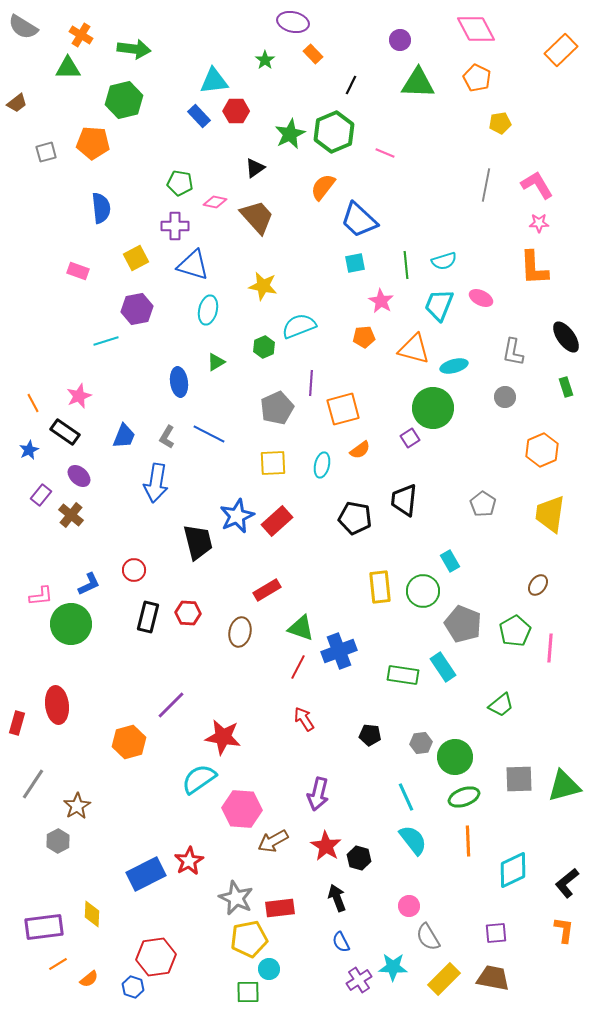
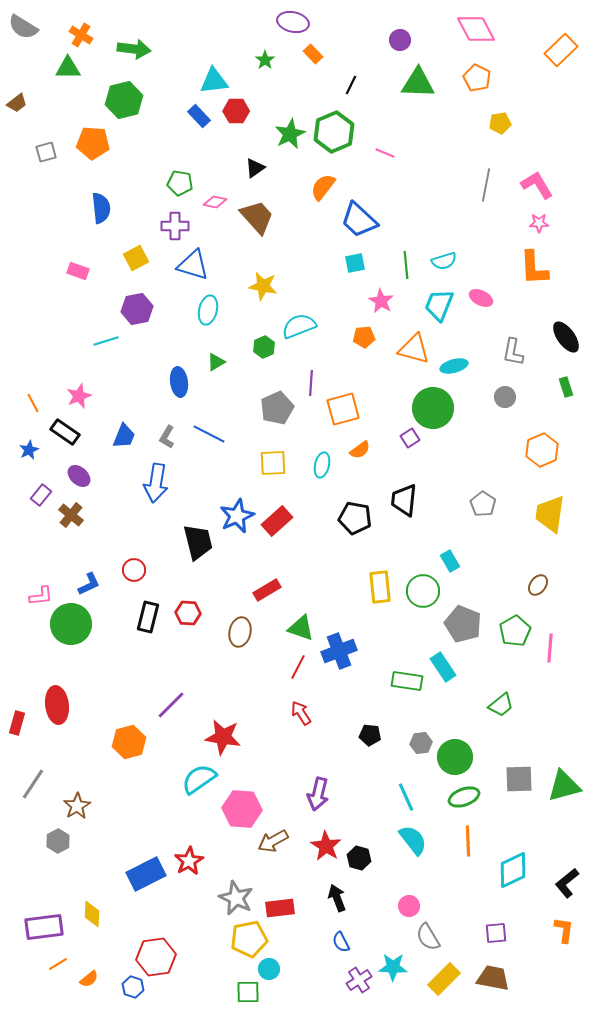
green rectangle at (403, 675): moved 4 px right, 6 px down
red arrow at (304, 719): moved 3 px left, 6 px up
